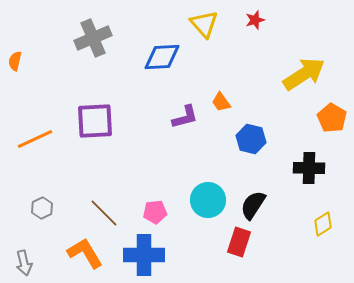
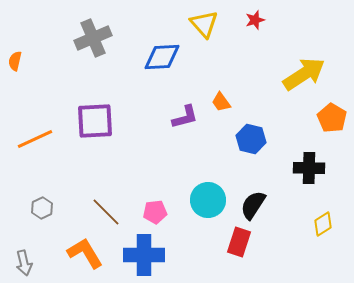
brown line: moved 2 px right, 1 px up
